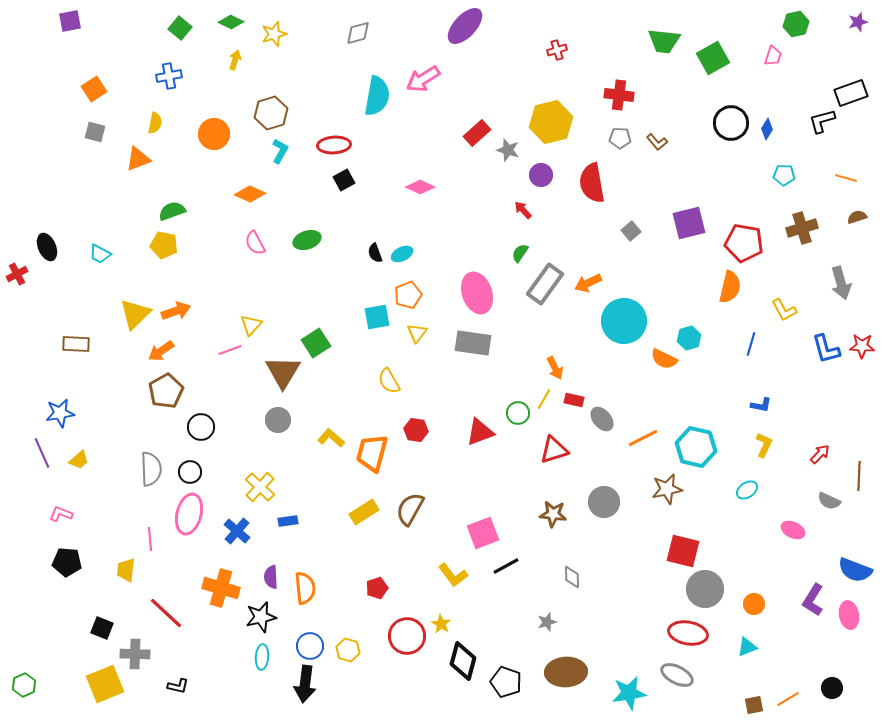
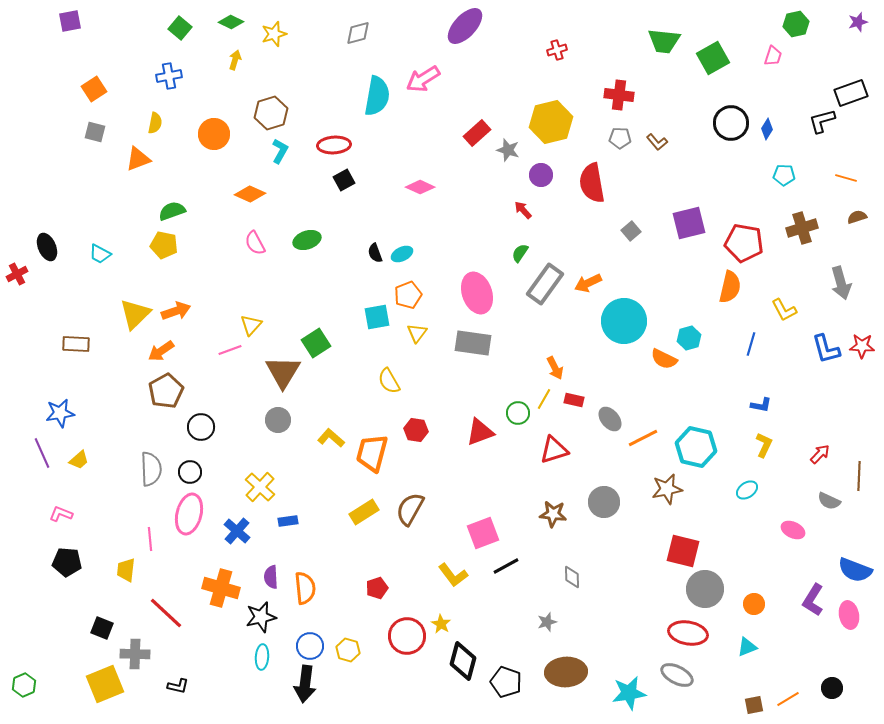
gray ellipse at (602, 419): moved 8 px right
